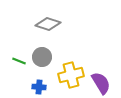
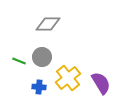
gray diamond: rotated 20 degrees counterclockwise
yellow cross: moved 3 px left, 3 px down; rotated 25 degrees counterclockwise
